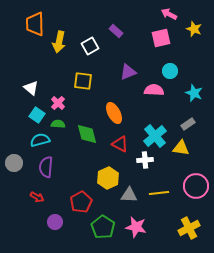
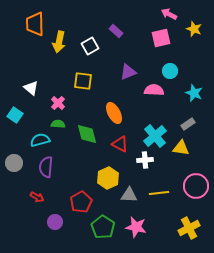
cyan square: moved 22 px left
